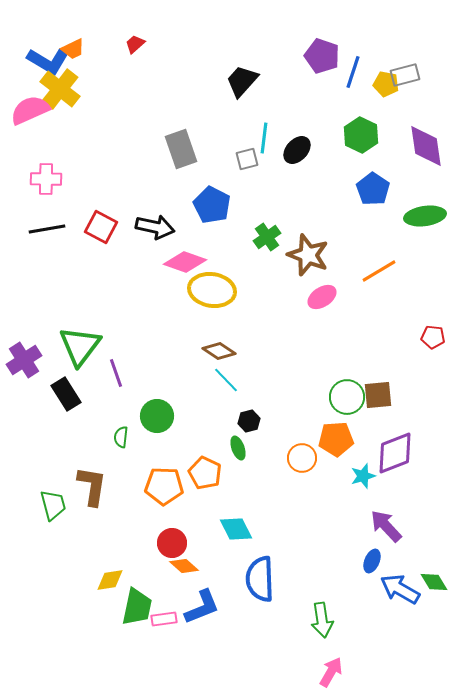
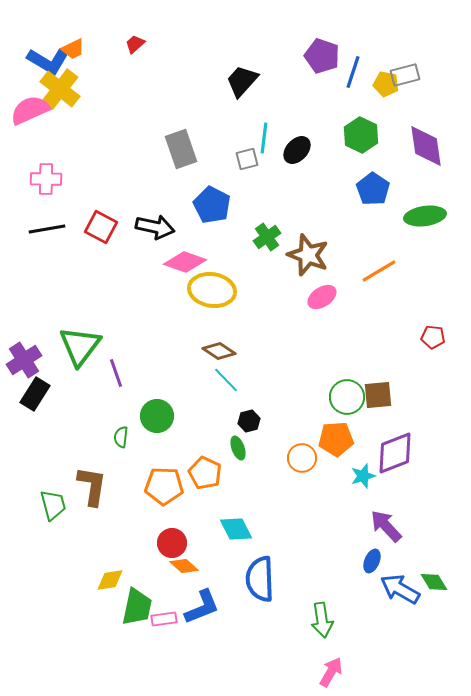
black rectangle at (66, 394): moved 31 px left; rotated 64 degrees clockwise
